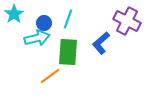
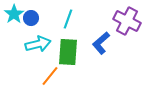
blue circle: moved 13 px left, 5 px up
cyan arrow: moved 1 px right, 6 px down
orange line: rotated 15 degrees counterclockwise
